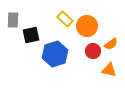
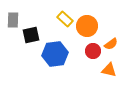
blue hexagon: rotated 10 degrees clockwise
